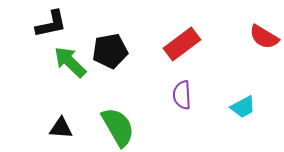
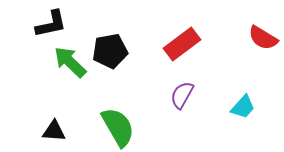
red semicircle: moved 1 px left, 1 px down
purple semicircle: rotated 32 degrees clockwise
cyan trapezoid: rotated 20 degrees counterclockwise
black triangle: moved 7 px left, 3 px down
